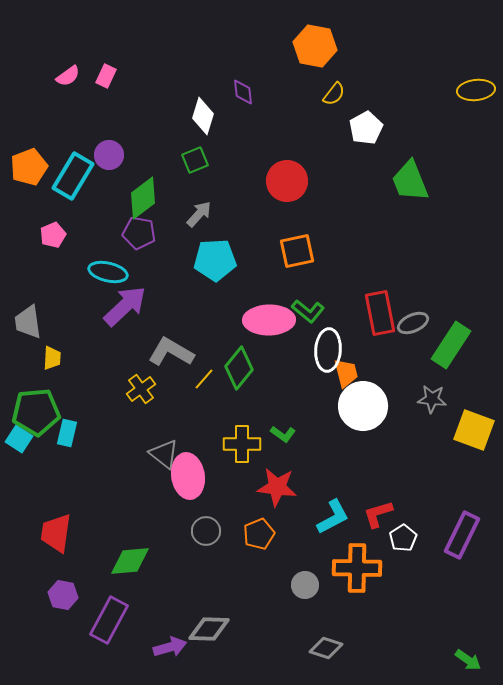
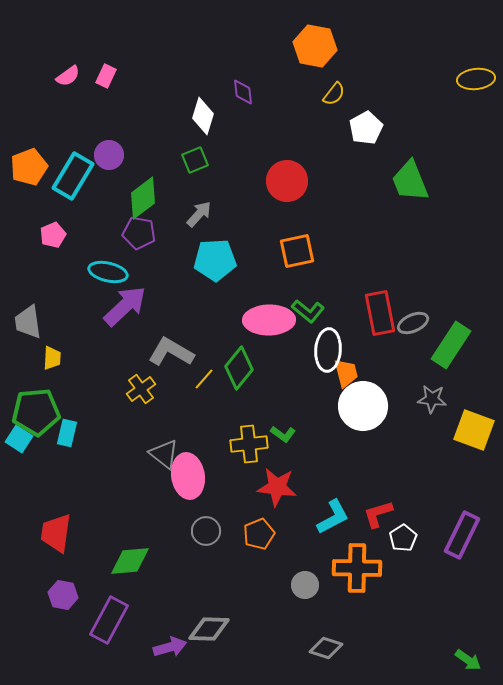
yellow ellipse at (476, 90): moved 11 px up
yellow cross at (242, 444): moved 7 px right; rotated 6 degrees counterclockwise
